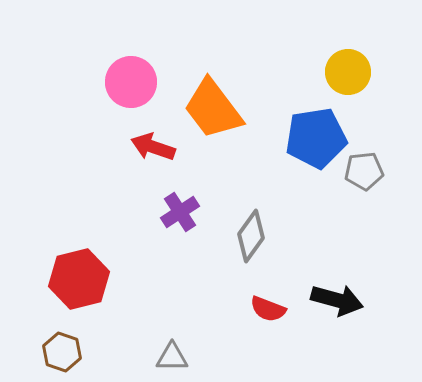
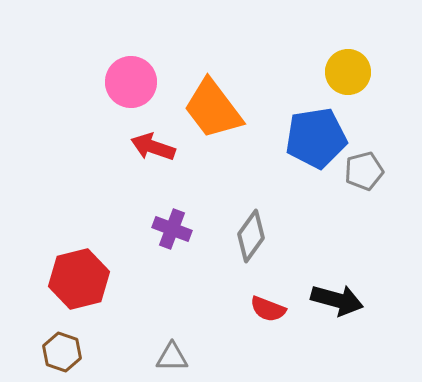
gray pentagon: rotated 9 degrees counterclockwise
purple cross: moved 8 px left, 17 px down; rotated 36 degrees counterclockwise
